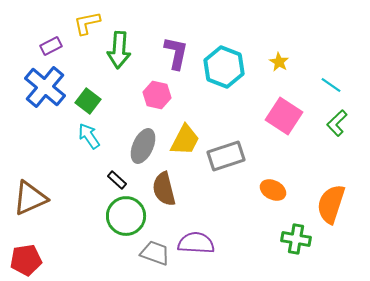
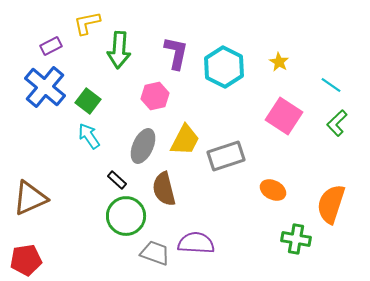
cyan hexagon: rotated 6 degrees clockwise
pink hexagon: moved 2 px left, 1 px down; rotated 24 degrees counterclockwise
